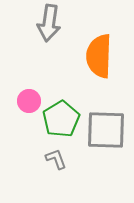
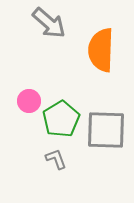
gray arrow: rotated 57 degrees counterclockwise
orange semicircle: moved 2 px right, 6 px up
